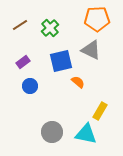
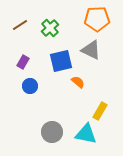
purple rectangle: rotated 24 degrees counterclockwise
